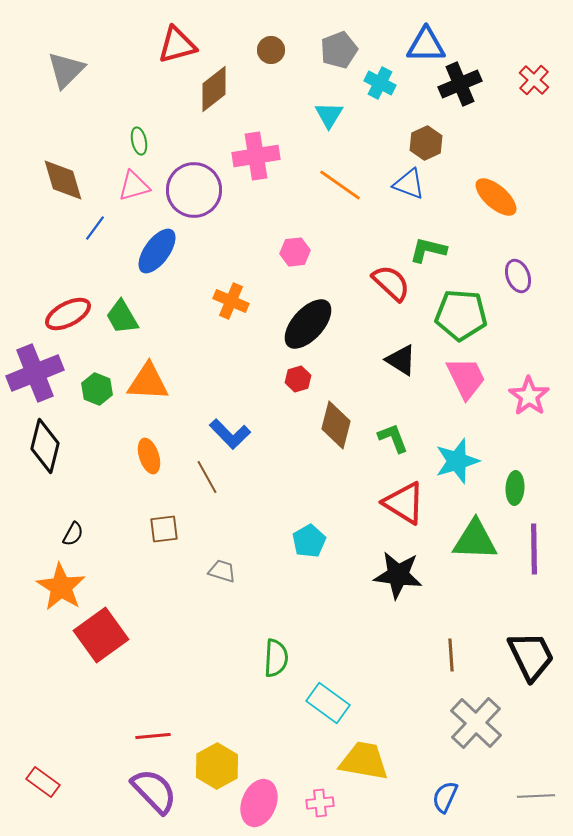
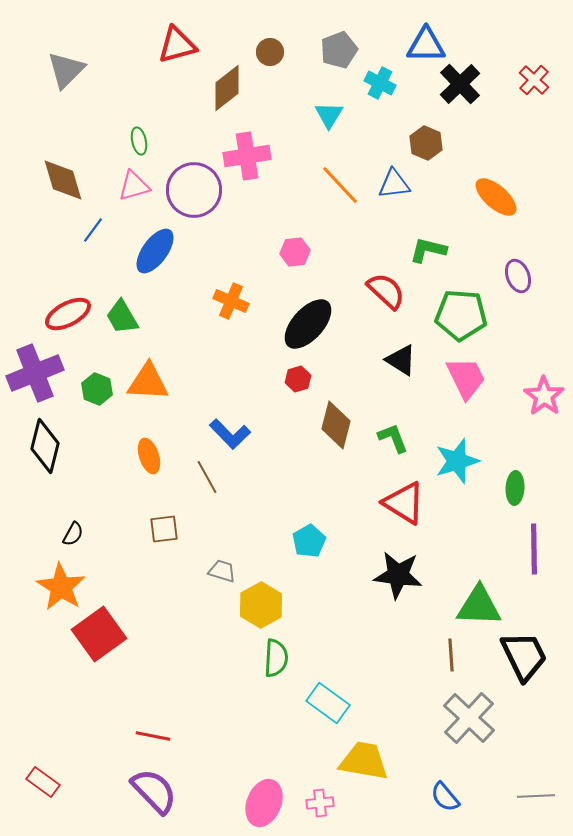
brown circle at (271, 50): moved 1 px left, 2 px down
black cross at (460, 84): rotated 21 degrees counterclockwise
brown diamond at (214, 89): moved 13 px right, 1 px up
brown hexagon at (426, 143): rotated 12 degrees counterclockwise
pink cross at (256, 156): moved 9 px left
blue triangle at (409, 184): moved 15 px left; rotated 28 degrees counterclockwise
orange line at (340, 185): rotated 12 degrees clockwise
blue line at (95, 228): moved 2 px left, 2 px down
blue ellipse at (157, 251): moved 2 px left
red semicircle at (391, 283): moved 5 px left, 8 px down
pink star at (529, 396): moved 15 px right
green triangle at (475, 540): moved 4 px right, 66 px down
red square at (101, 635): moved 2 px left, 1 px up
black trapezoid at (531, 656): moved 7 px left
gray cross at (476, 723): moved 7 px left, 5 px up
red line at (153, 736): rotated 16 degrees clockwise
yellow hexagon at (217, 766): moved 44 px right, 161 px up
blue semicircle at (445, 797): rotated 64 degrees counterclockwise
pink ellipse at (259, 803): moved 5 px right
